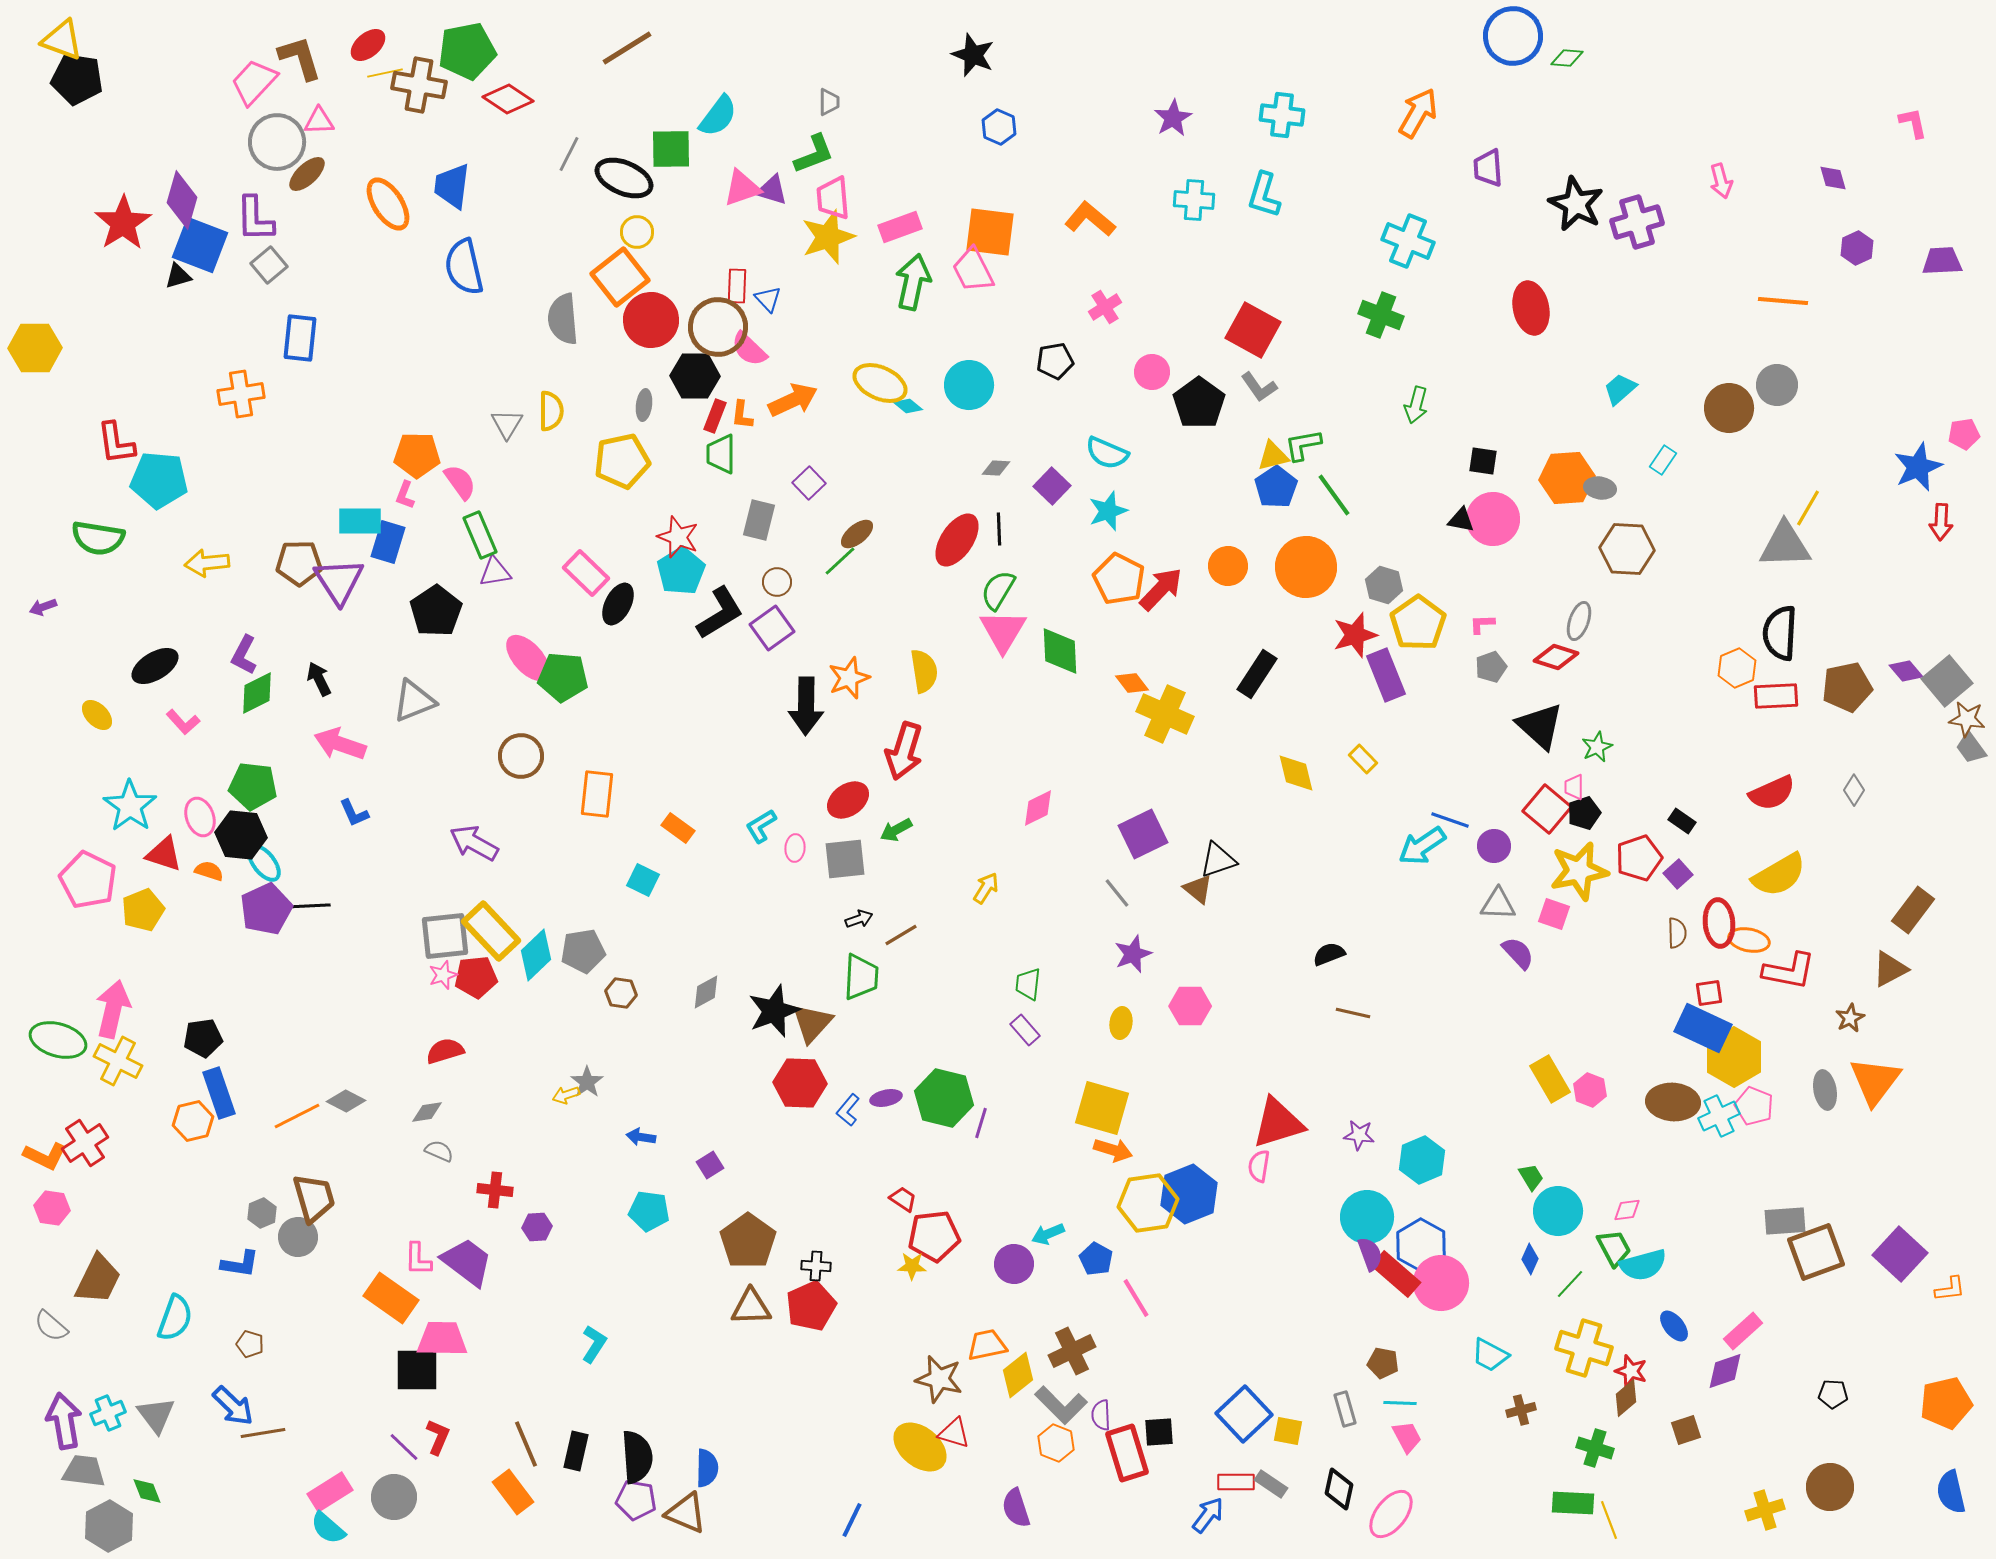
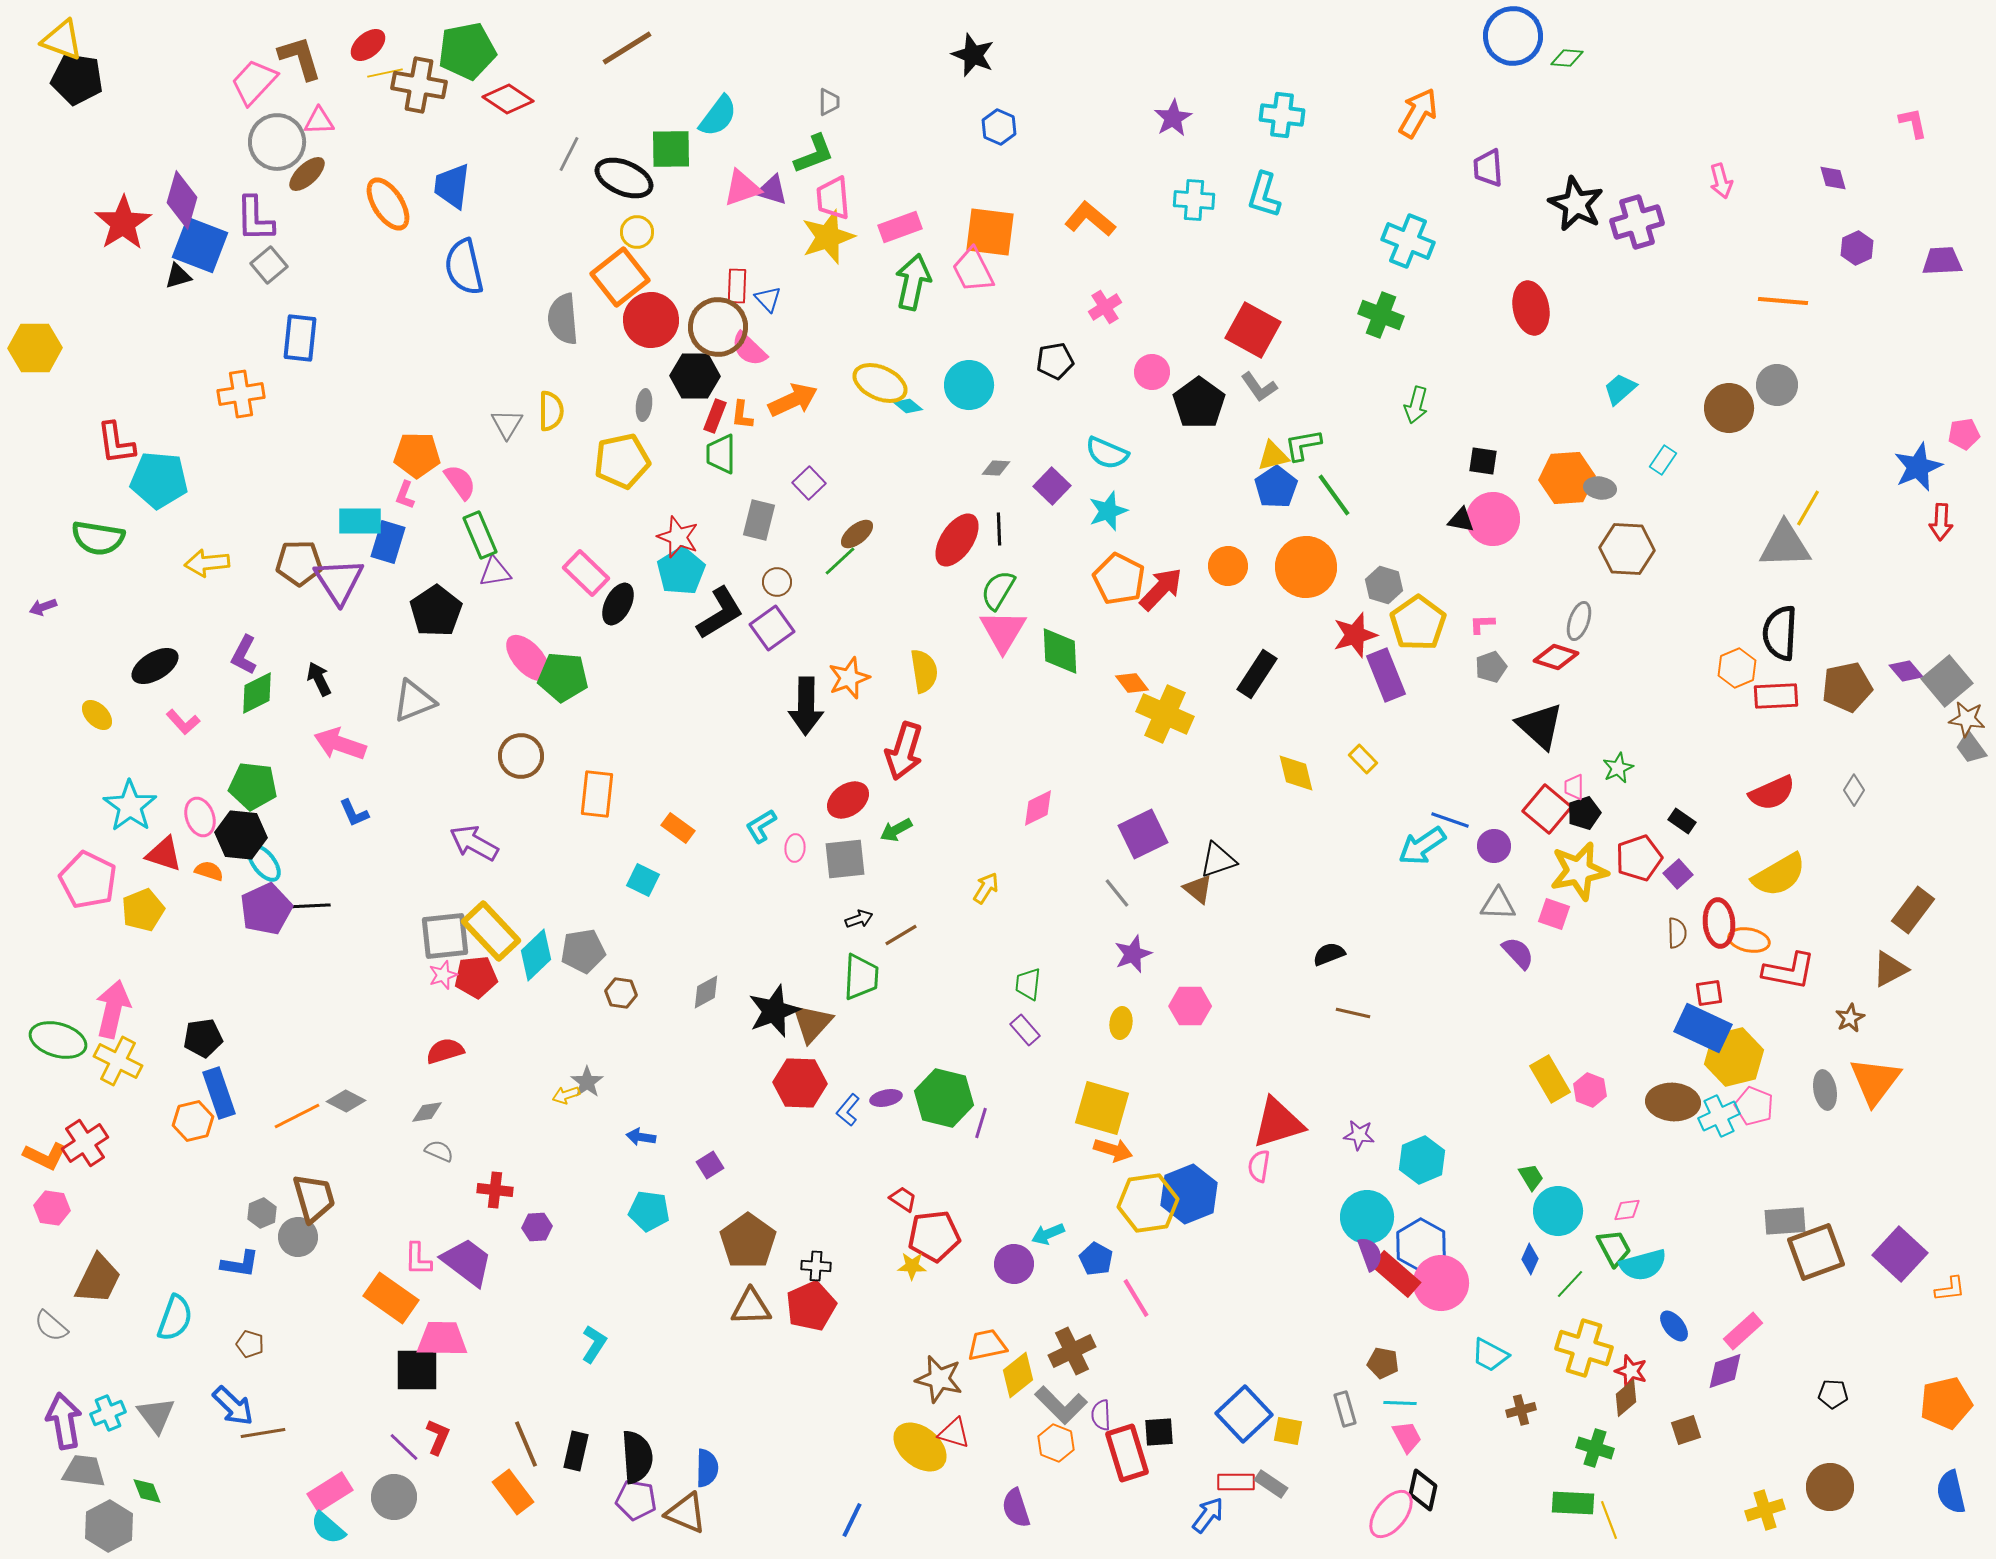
green star at (1597, 747): moved 21 px right, 21 px down
yellow hexagon at (1734, 1057): rotated 16 degrees clockwise
black diamond at (1339, 1489): moved 84 px right, 1 px down
